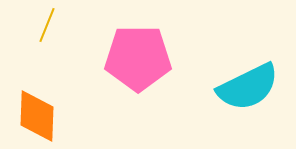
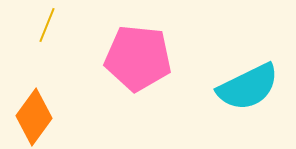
pink pentagon: rotated 6 degrees clockwise
orange diamond: moved 3 px left, 1 px down; rotated 34 degrees clockwise
